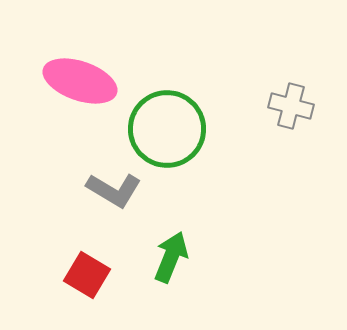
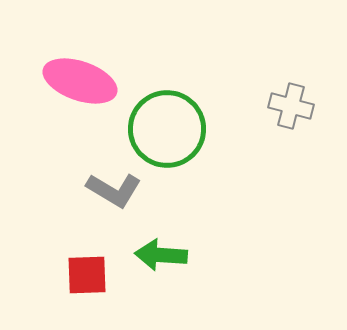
green arrow: moved 10 px left, 2 px up; rotated 108 degrees counterclockwise
red square: rotated 33 degrees counterclockwise
